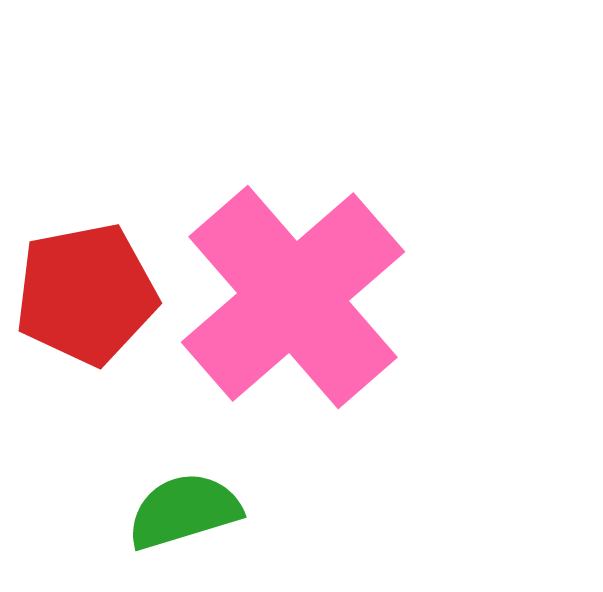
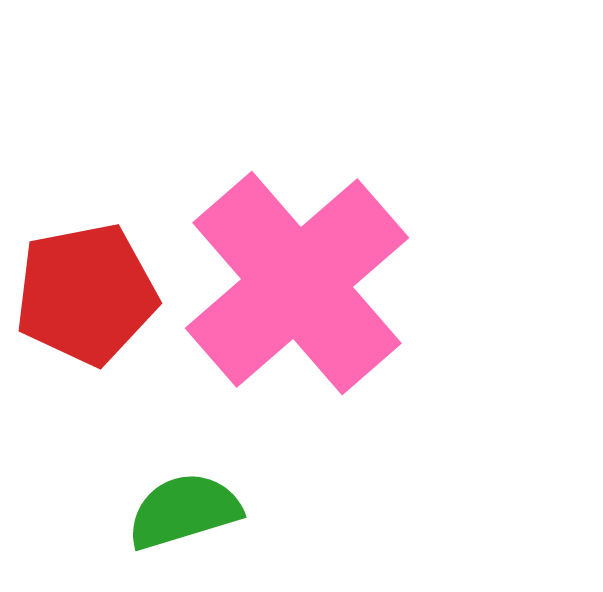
pink cross: moved 4 px right, 14 px up
